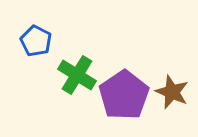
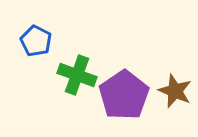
green cross: rotated 12 degrees counterclockwise
brown star: moved 3 px right, 1 px up
